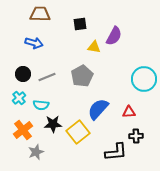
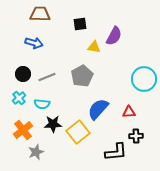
cyan semicircle: moved 1 px right, 1 px up
